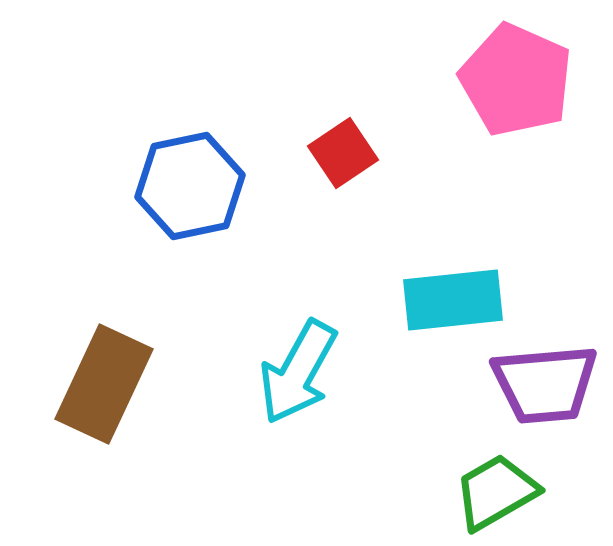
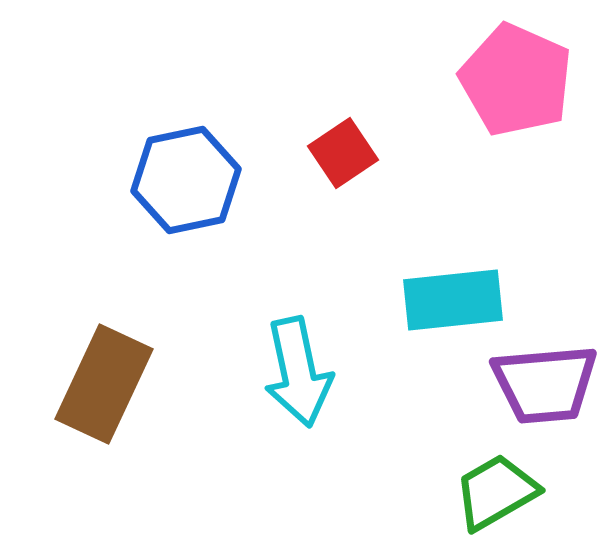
blue hexagon: moved 4 px left, 6 px up
cyan arrow: rotated 41 degrees counterclockwise
